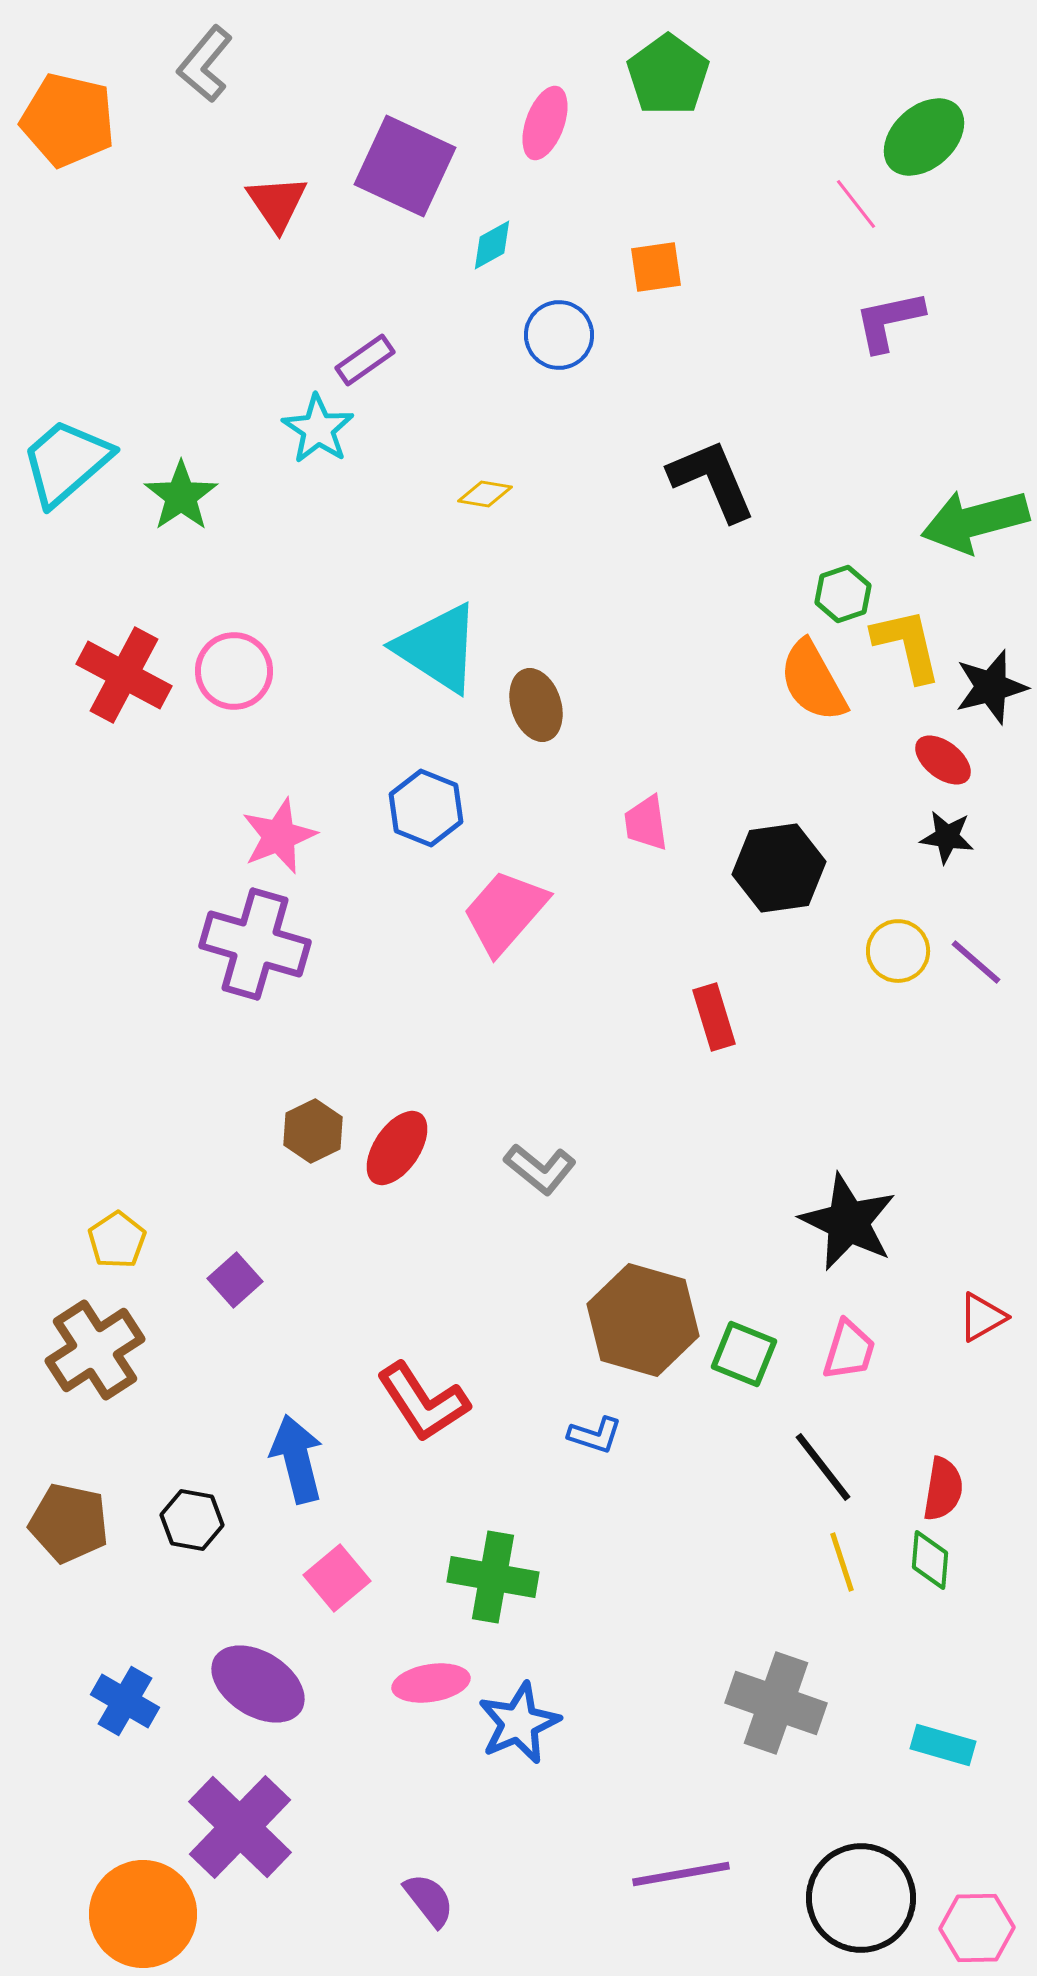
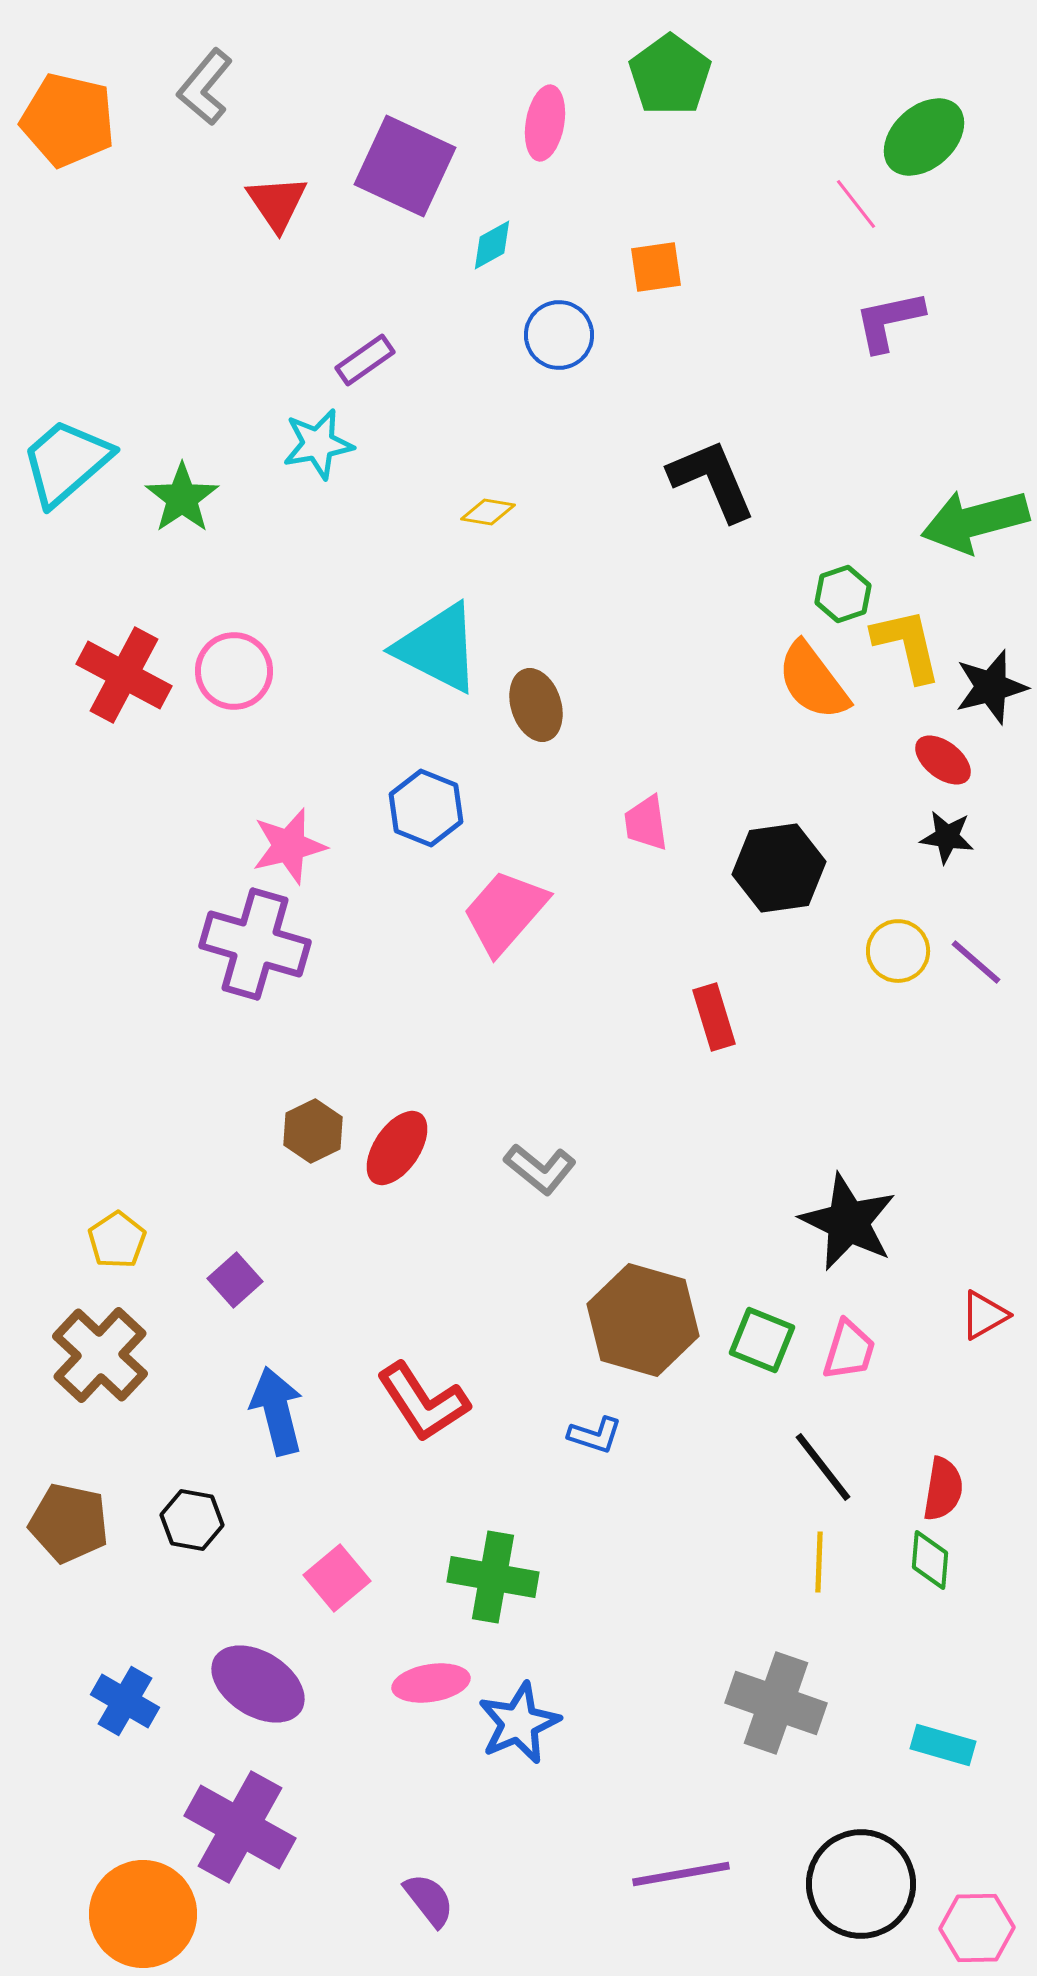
gray L-shape at (205, 64): moved 23 px down
green pentagon at (668, 75): moved 2 px right
pink ellipse at (545, 123): rotated 10 degrees counterclockwise
cyan star at (318, 429): moved 15 px down; rotated 28 degrees clockwise
yellow diamond at (485, 494): moved 3 px right, 18 px down
green star at (181, 496): moved 1 px right, 2 px down
cyan triangle at (438, 648): rotated 6 degrees counterclockwise
orange semicircle at (813, 681): rotated 8 degrees counterclockwise
pink star at (279, 836): moved 10 px right, 10 px down; rotated 8 degrees clockwise
red triangle at (982, 1317): moved 2 px right, 2 px up
brown cross at (95, 1350): moved 5 px right, 5 px down; rotated 14 degrees counterclockwise
green square at (744, 1354): moved 18 px right, 14 px up
blue arrow at (297, 1459): moved 20 px left, 48 px up
yellow line at (842, 1562): moved 23 px left; rotated 20 degrees clockwise
purple cross at (240, 1827): rotated 15 degrees counterclockwise
black circle at (861, 1898): moved 14 px up
